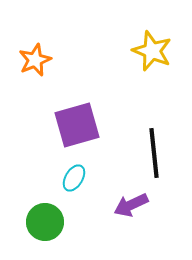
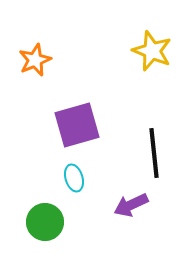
cyan ellipse: rotated 48 degrees counterclockwise
